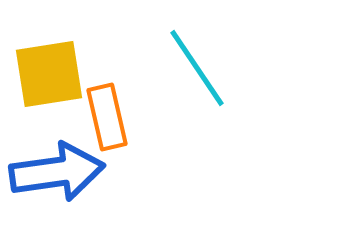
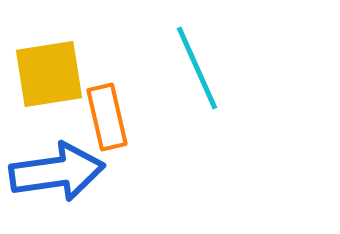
cyan line: rotated 10 degrees clockwise
